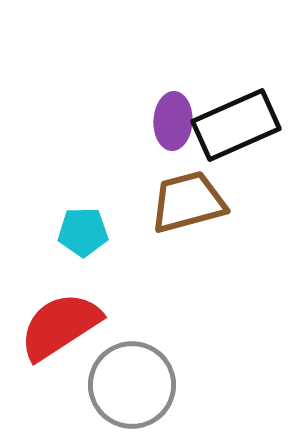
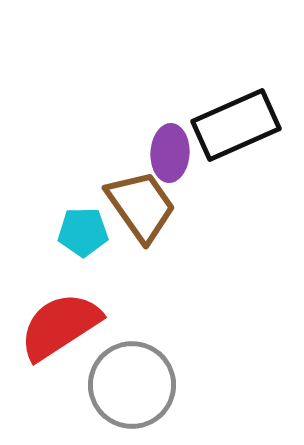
purple ellipse: moved 3 px left, 32 px down
brown trapezoid: moved 47 px left, 4 px down; rotated 70 degrees clockwise
